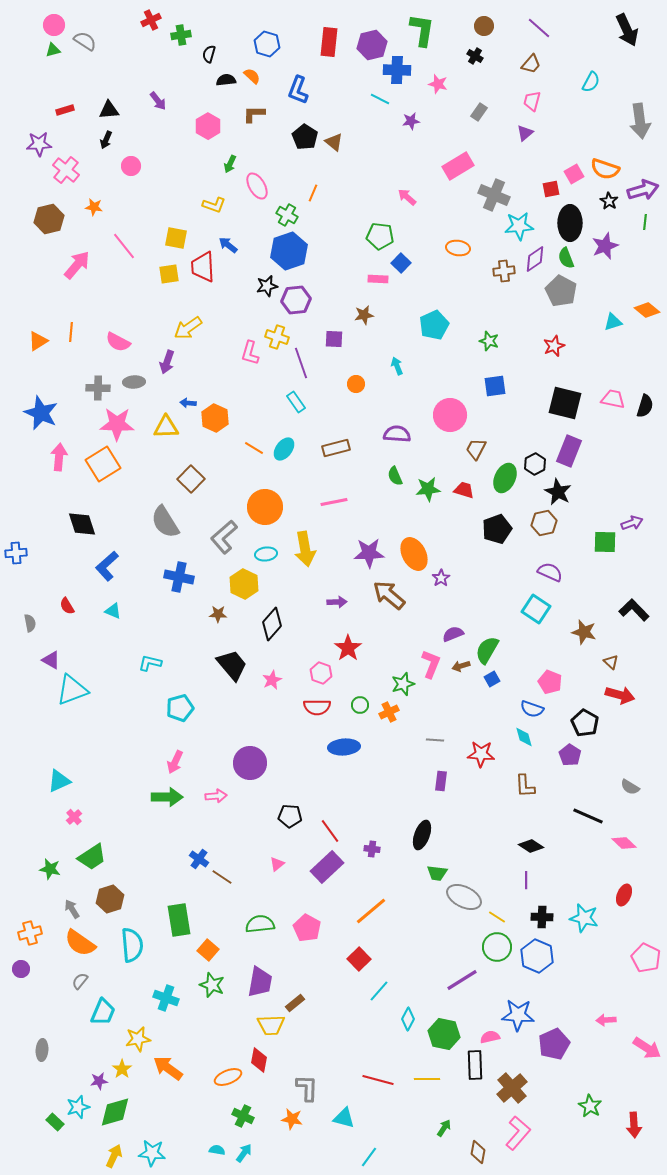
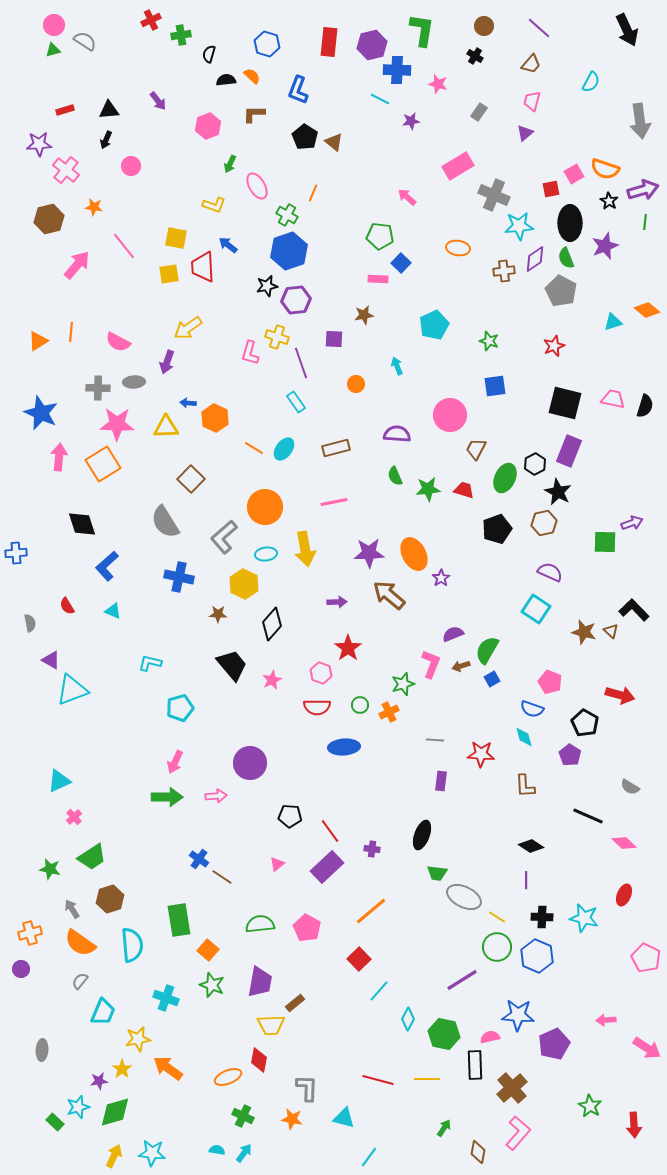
pink hexagon at (208, 126): rotated 10 degrees clockwise
brown triangle at (611, 662): moved 31 px up
